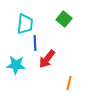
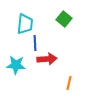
red arrow: rotated 132 degrees counterclockwise
